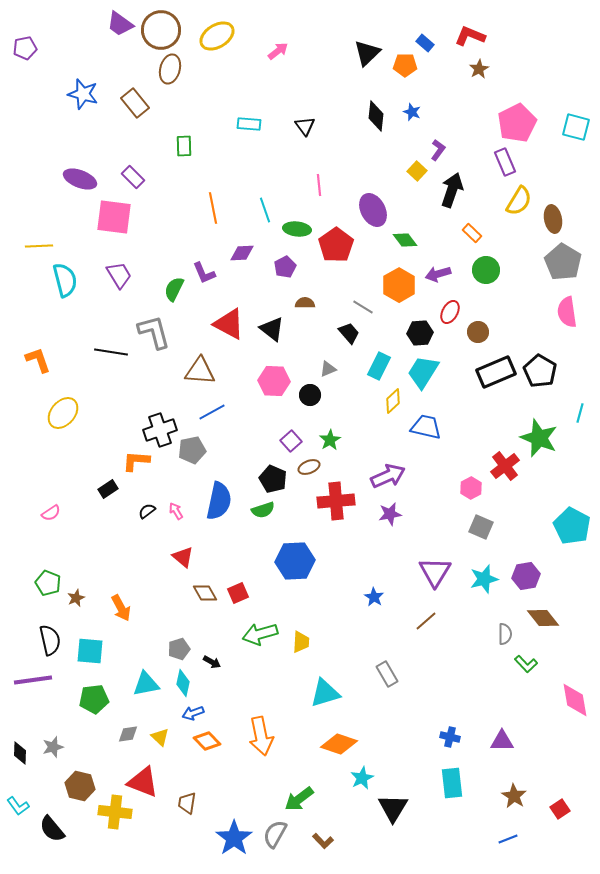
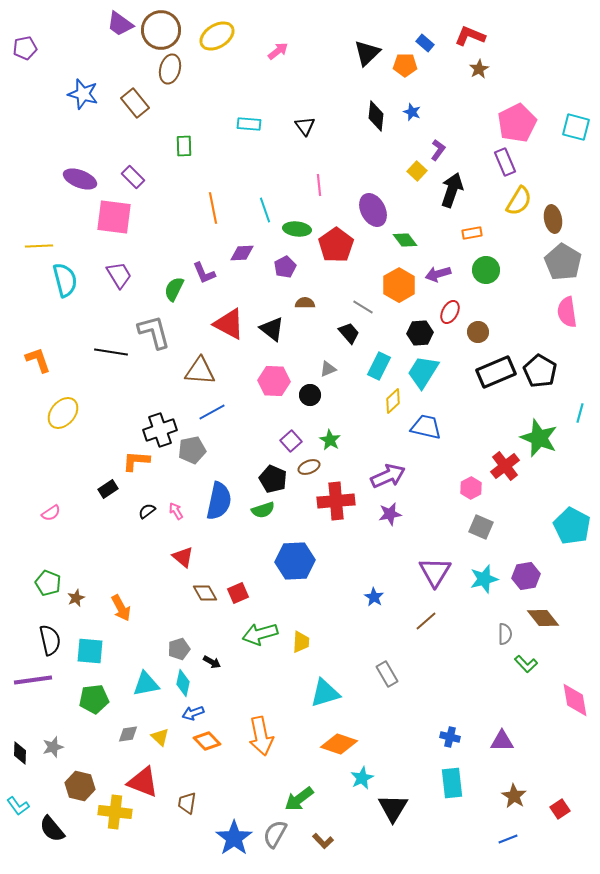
orange rectangle at (472, 233): rotated 54 degrees counterclockwise
green star at (330, 440): rotated 10 degrees counterclockwise
